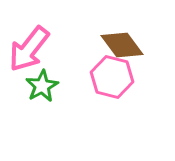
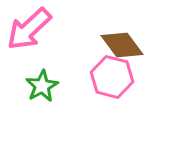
pink arrow: moved 20 px up; rotated 9 degrees clockwise
